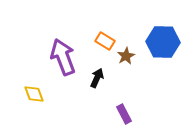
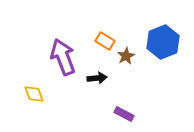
blue hexagon: rotated 24 degrees counterclockwise
black arrow: rotated 60 degrees clockwise
purple rectangle: rotated 36 degrees counterclockwise
